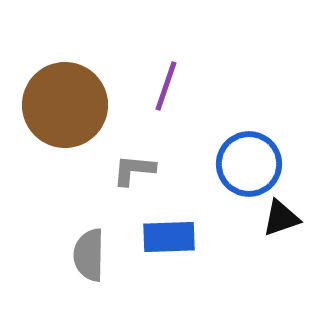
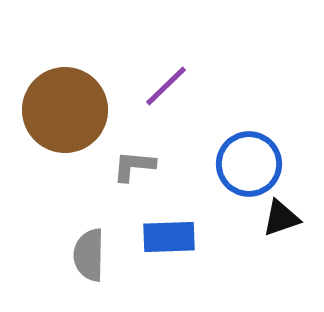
purple line: rotated 27 degrees clockwise
brown circle: moved 5 px down
gray L-shape: moved 4 px up
